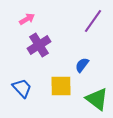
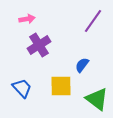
pink arrow: rotated 21 degrees clockwise
